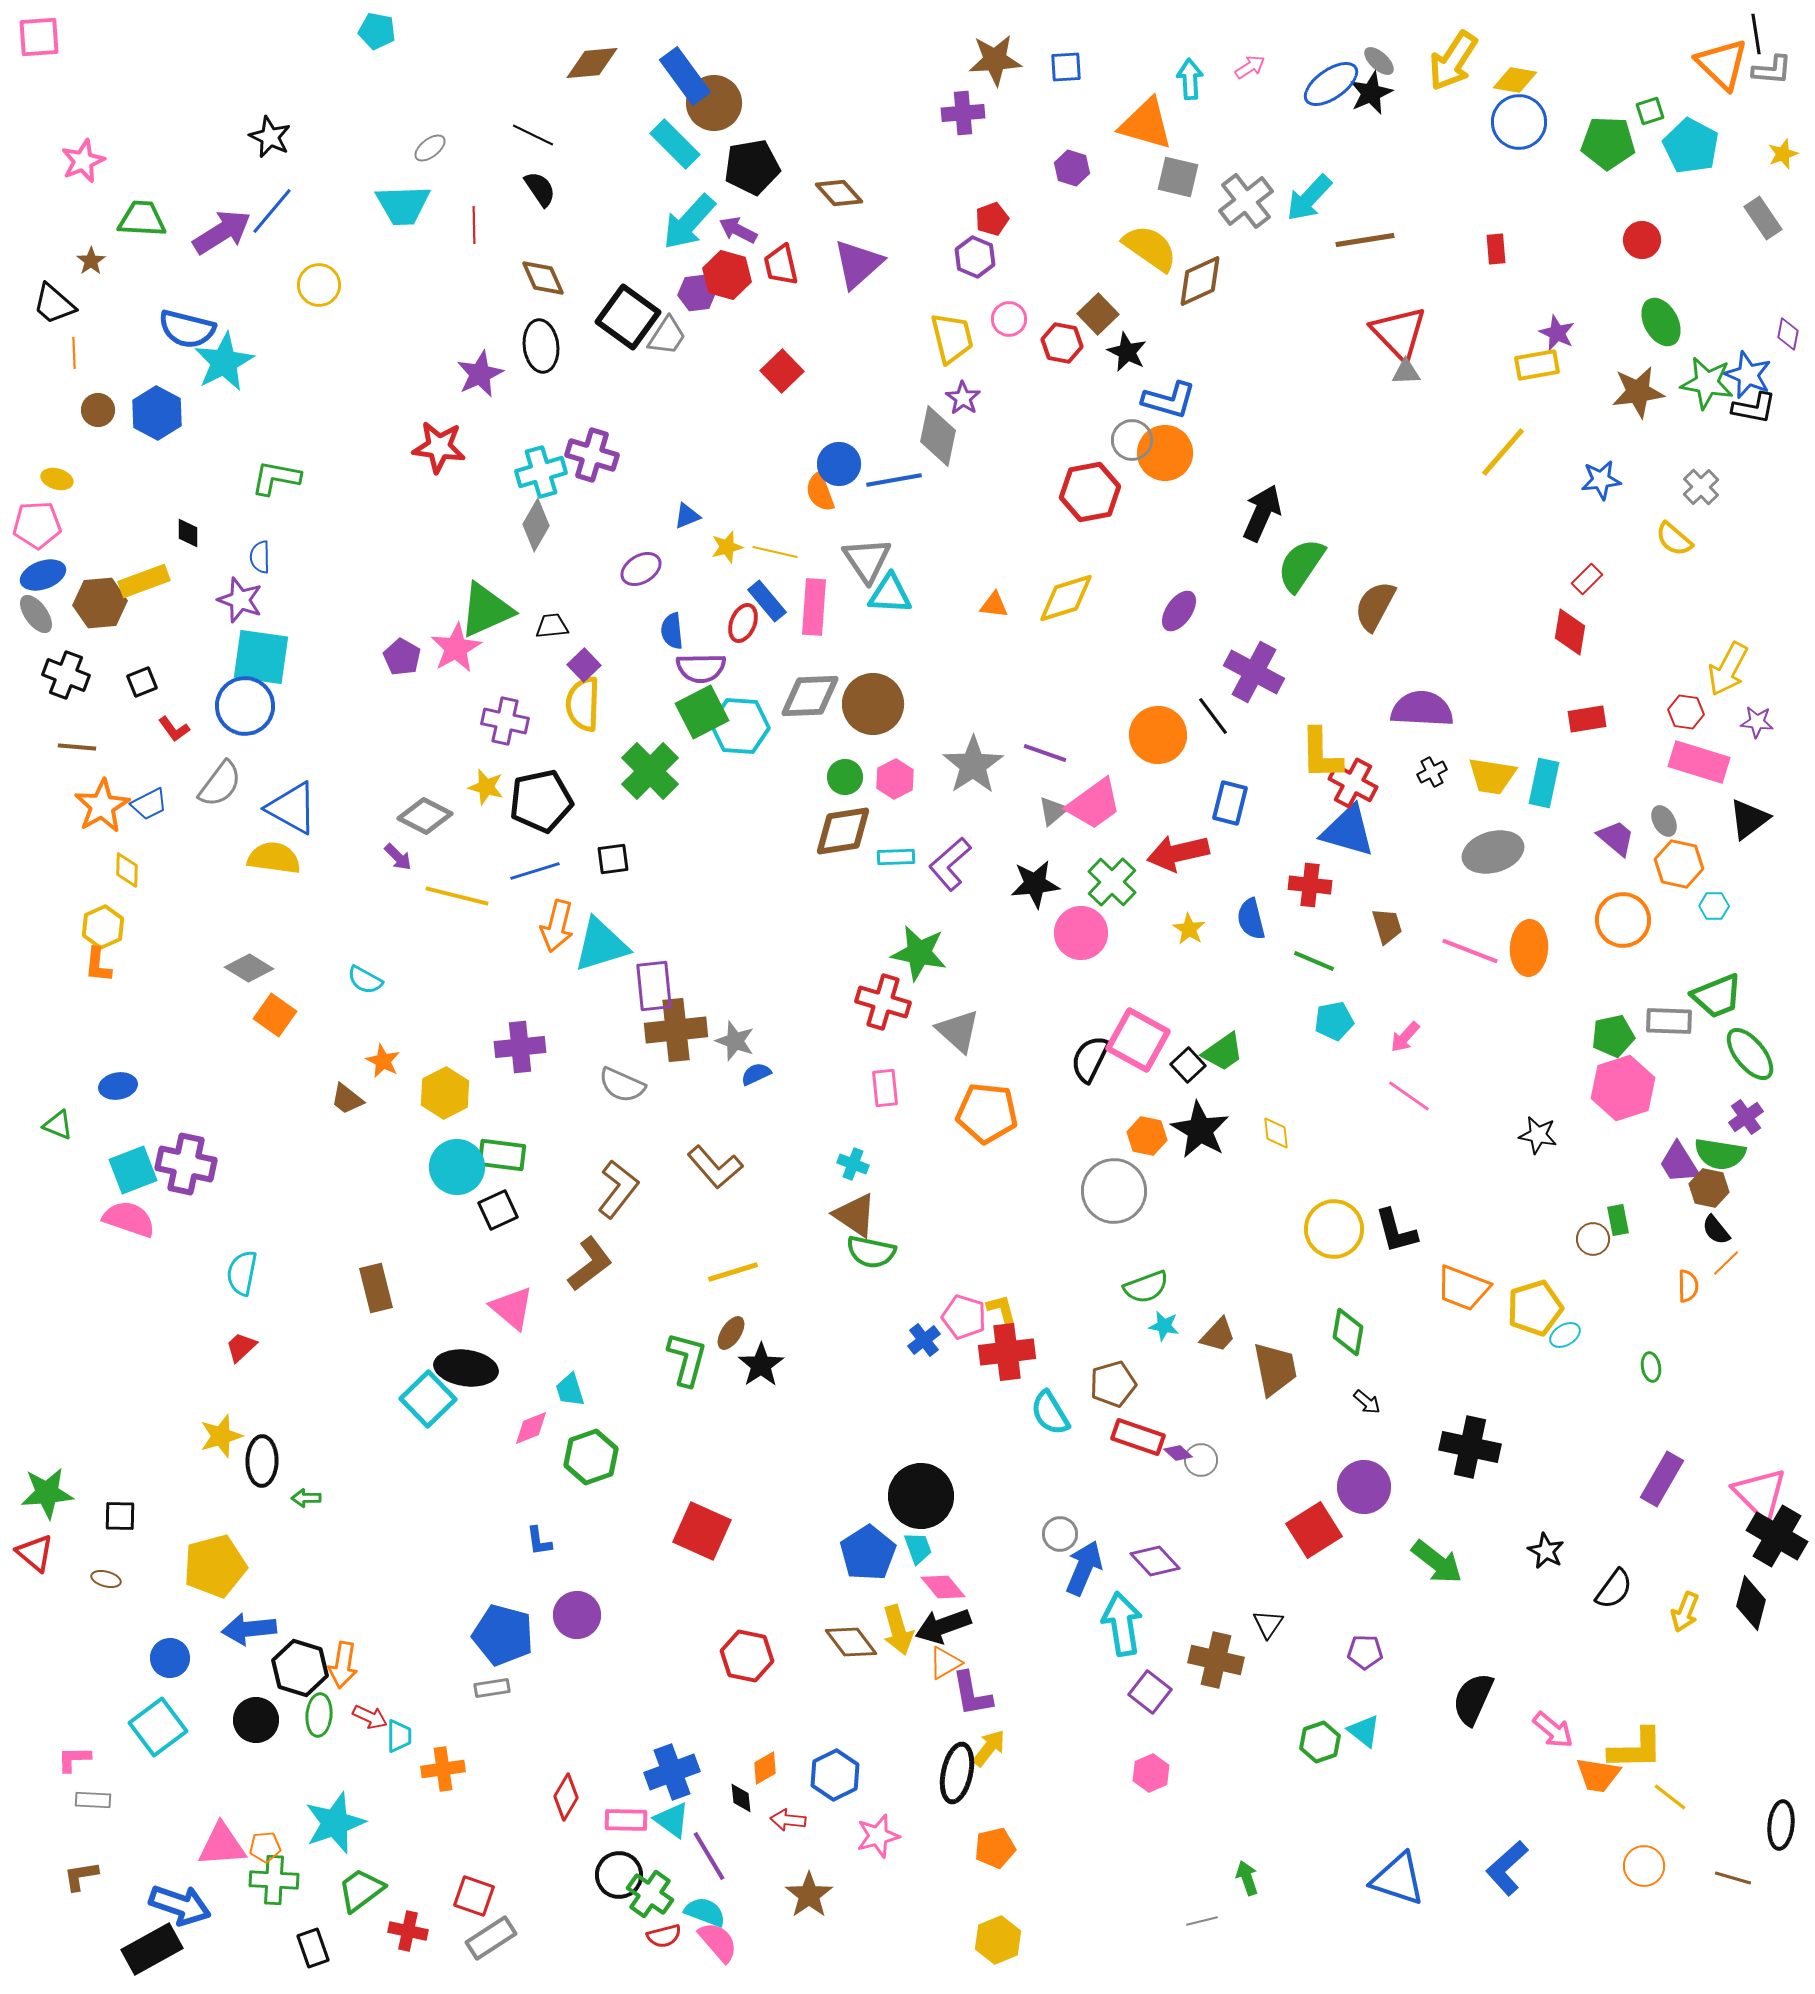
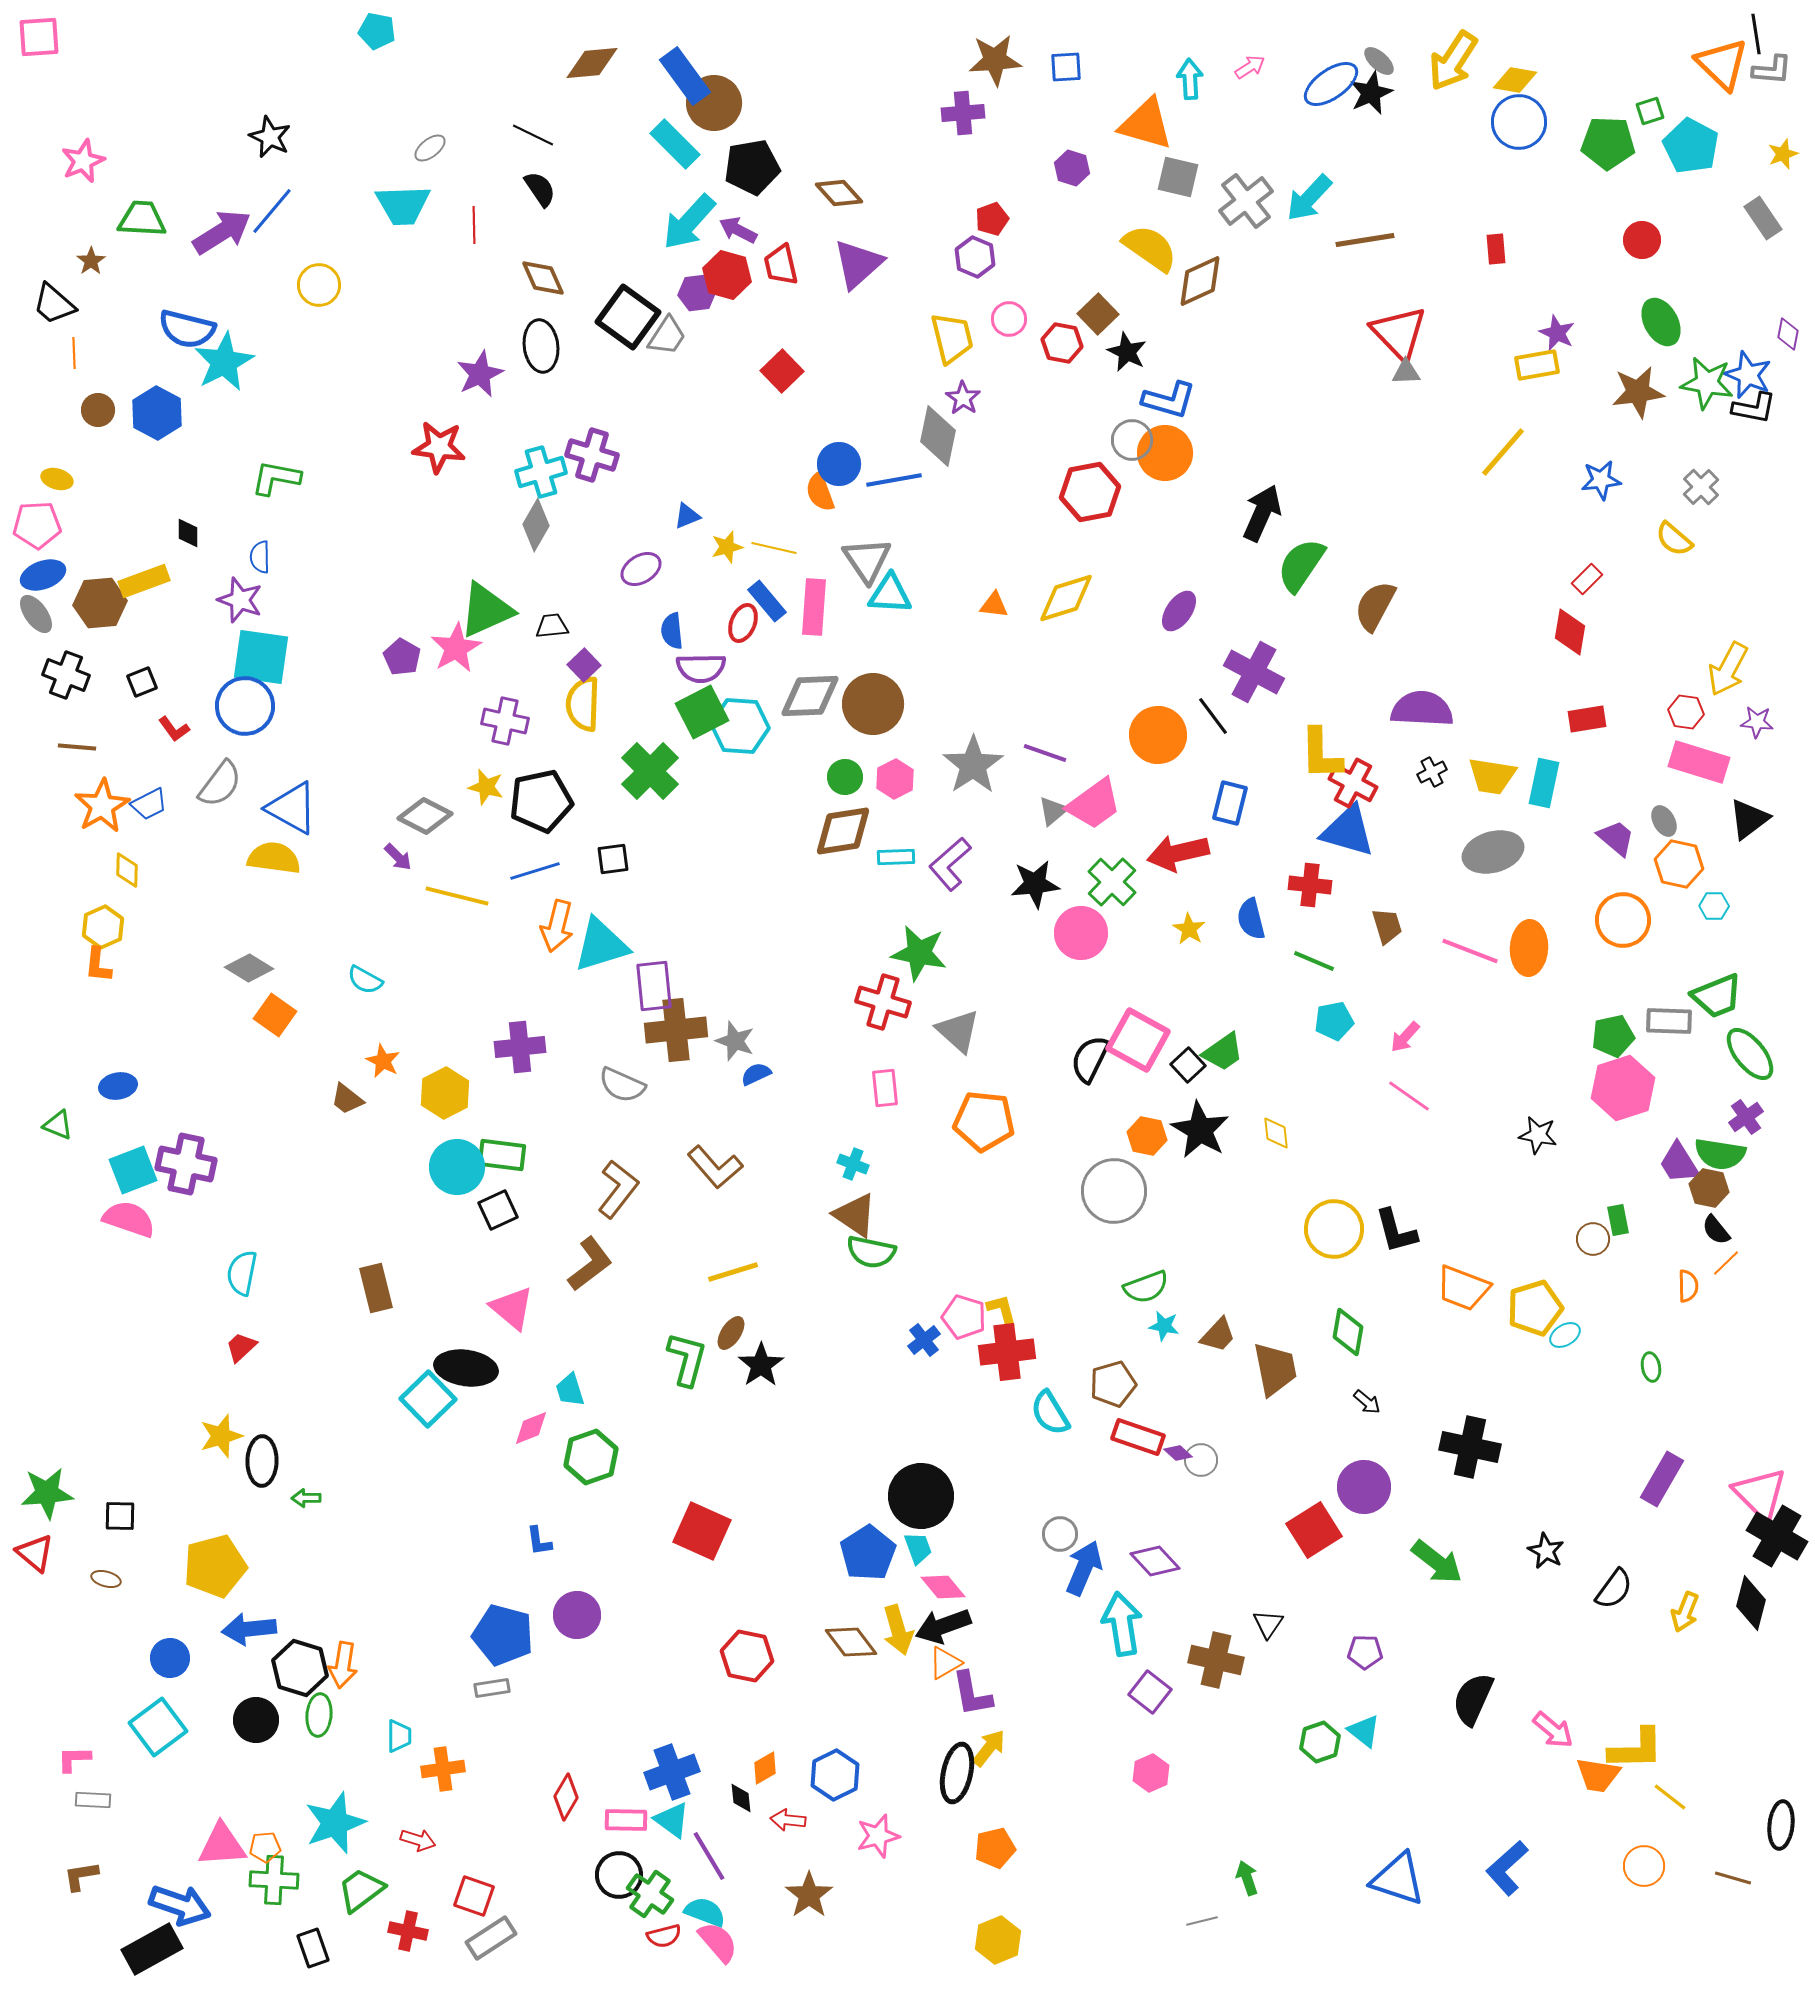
yellow line at (775, 552): moved 1 px left, 4 px up
orange pentagon at (987, 1113): moved 3 px left, 8 px down
red arrow at (370, 1717): moved 48 px right, 123 px down; rotated 8 degrees counterclockwise
